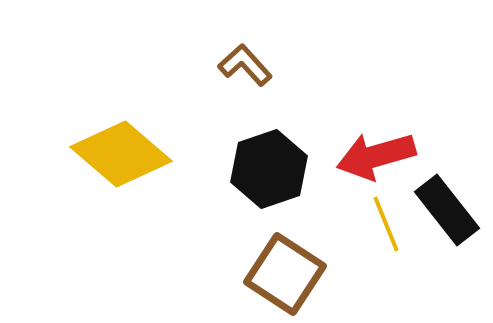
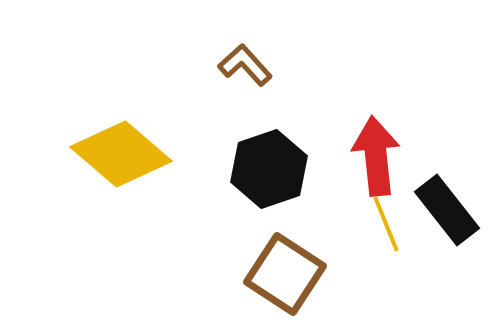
red arrow: rotated 100 degrees clockwise
